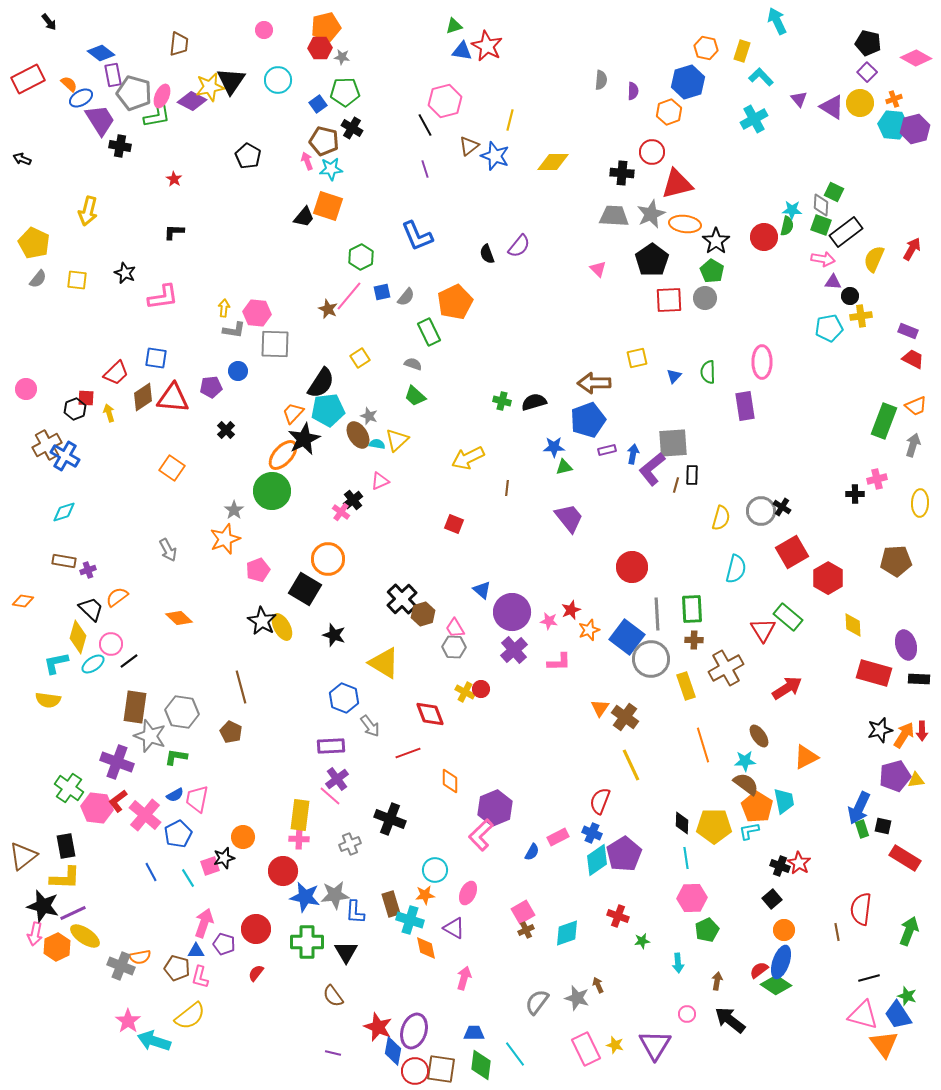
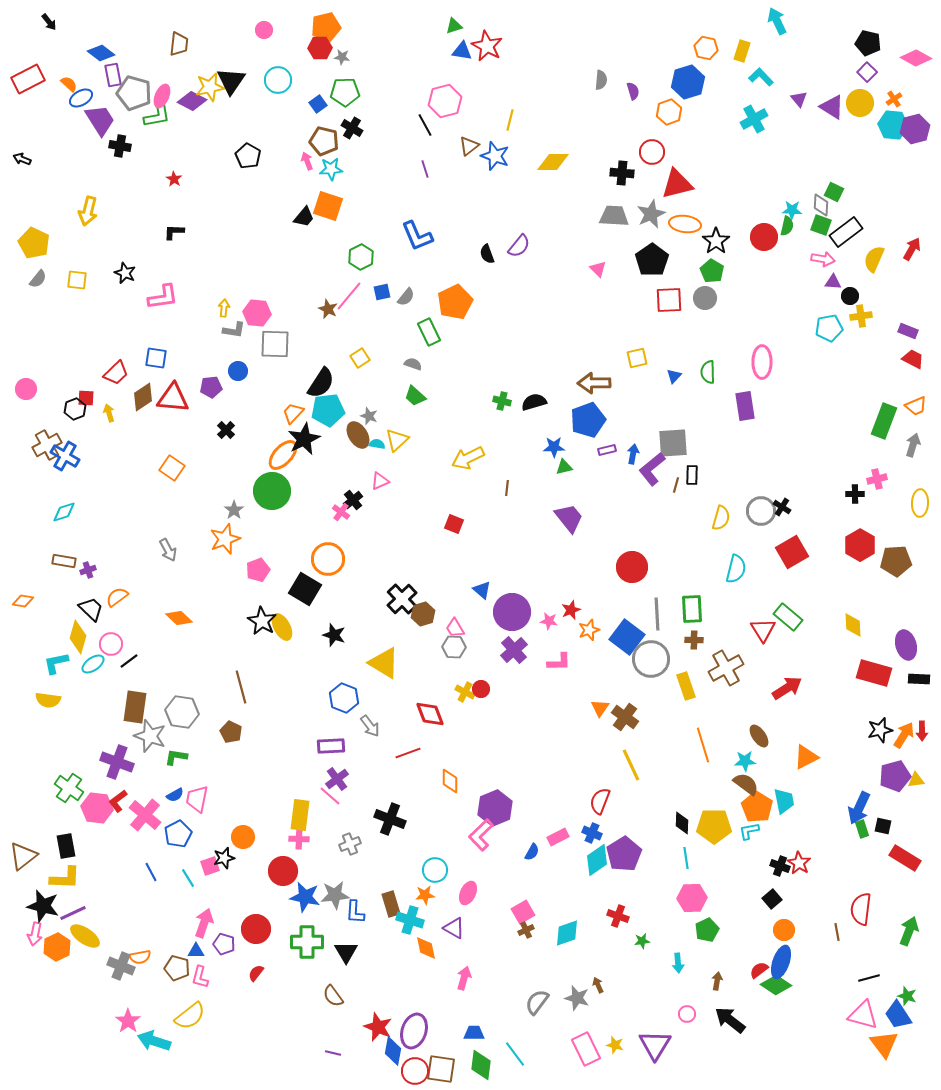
purple semicircle at (633, 91): rotated 18 degrees counterclockwise
orange cross at (894, 99): rotated 14 degrees counterclockwise
red hexagon at (828, 578): moved 32 px right, 33 px up
